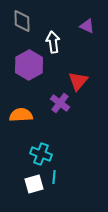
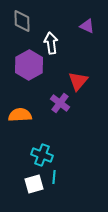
white arrow: moved 2 px left, 1 px down
orange semicircle: moved 1 px left
cyan cross: moved 1 px right, 1 px down
